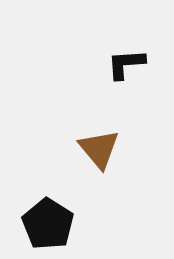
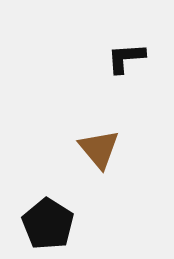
black L-shape: moved 6 px up
